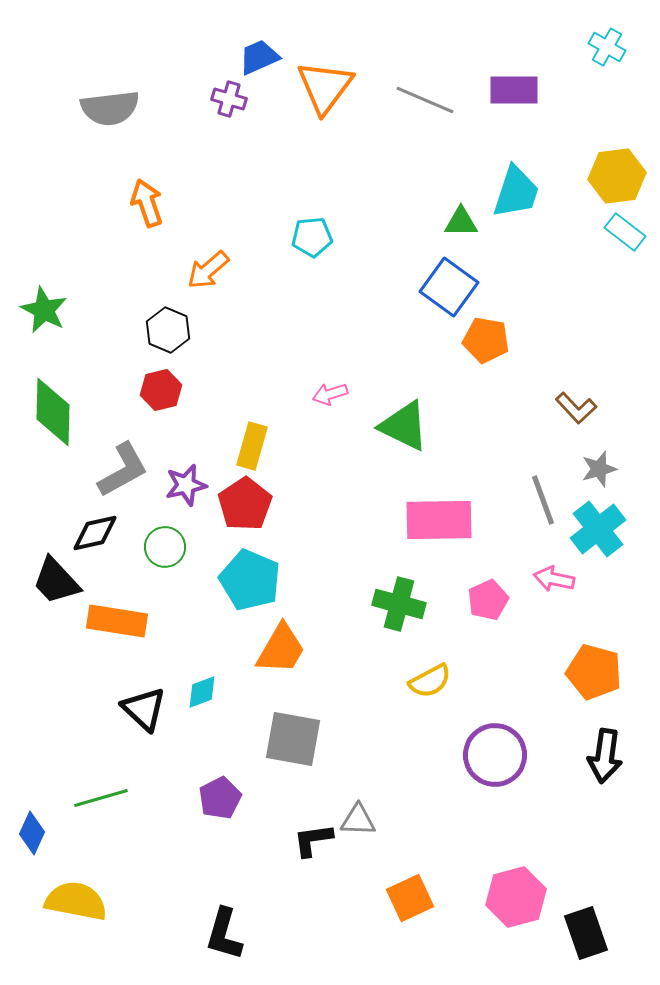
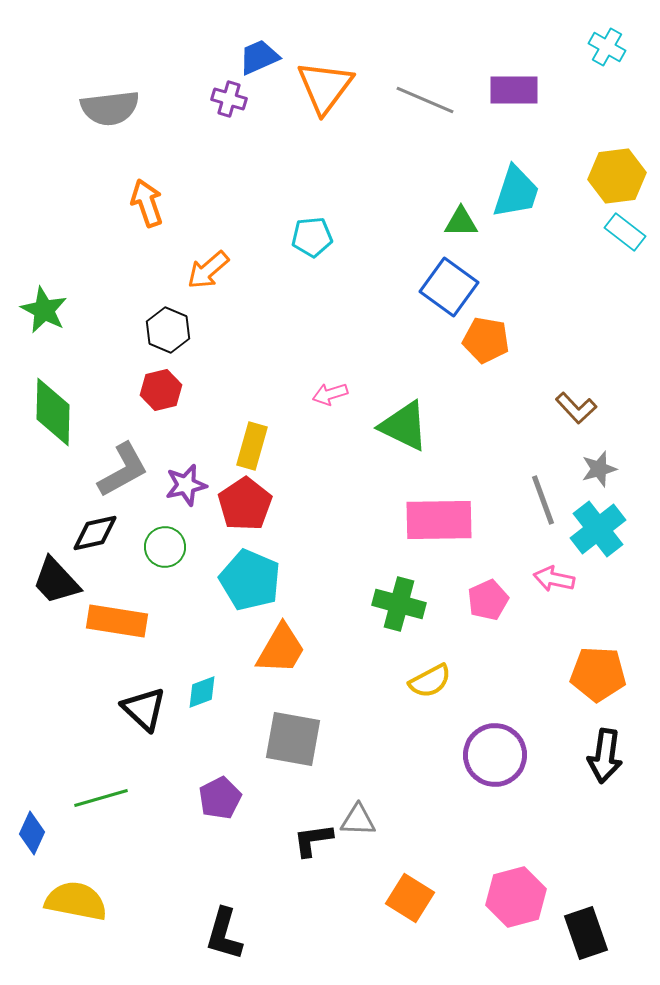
orange pentagon at (594, 672): moved 4 px right, 2 px down; rotated 12 degrees counterclockwise
orange square at (410, 898): rotated 33 degrees counterclockwise
